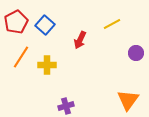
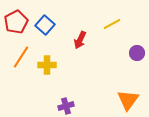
purple circle: moved 1 px right
